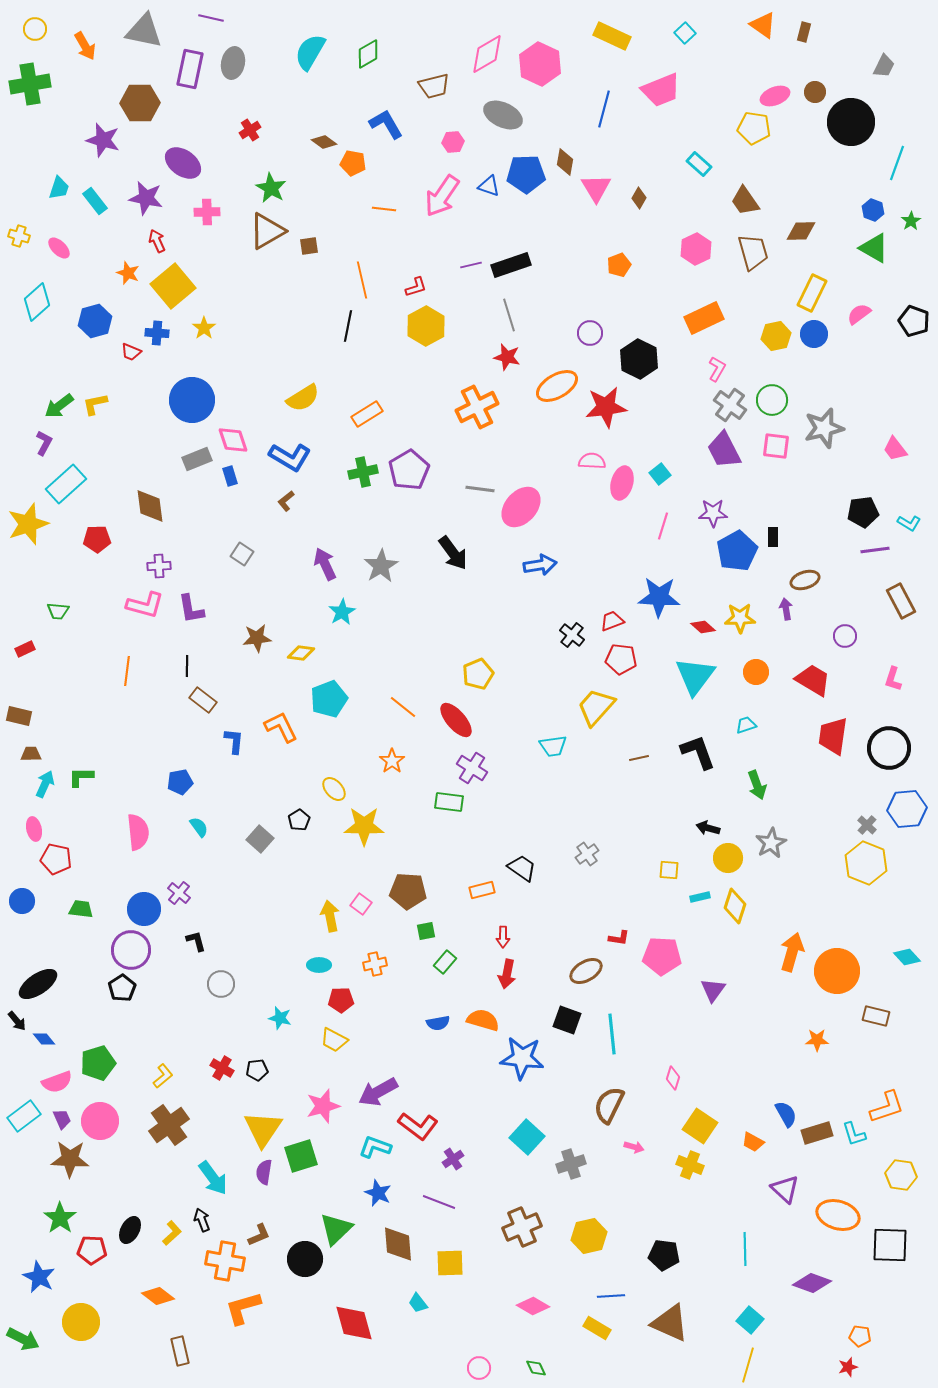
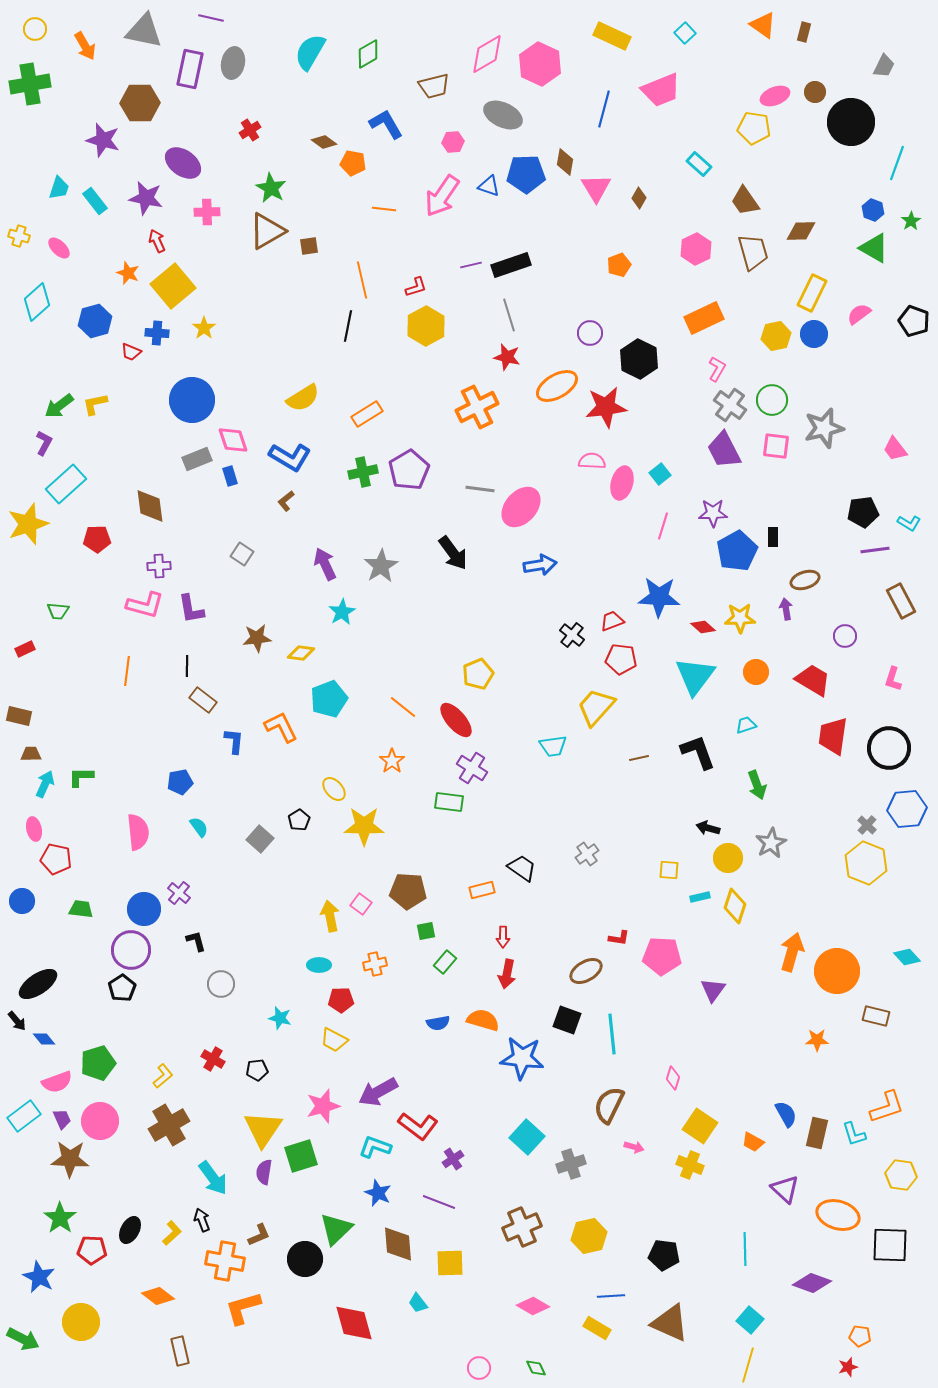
red cross at (222, 1068): moved 9 px left, 9 px up
brown cross at (169, 1125): rotated 6 degrees clockwise
brown rectangle at (817, 1133): rotated 60 degrees counterclockwise
